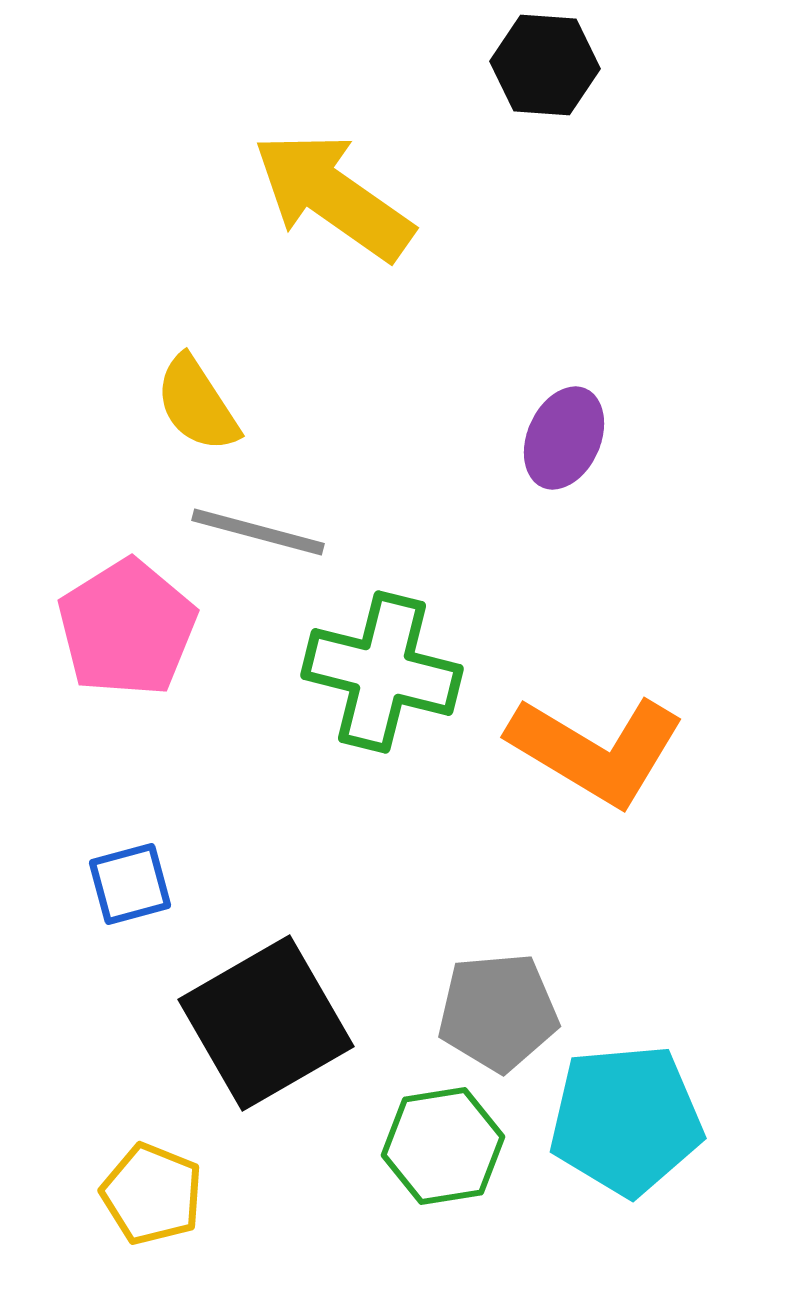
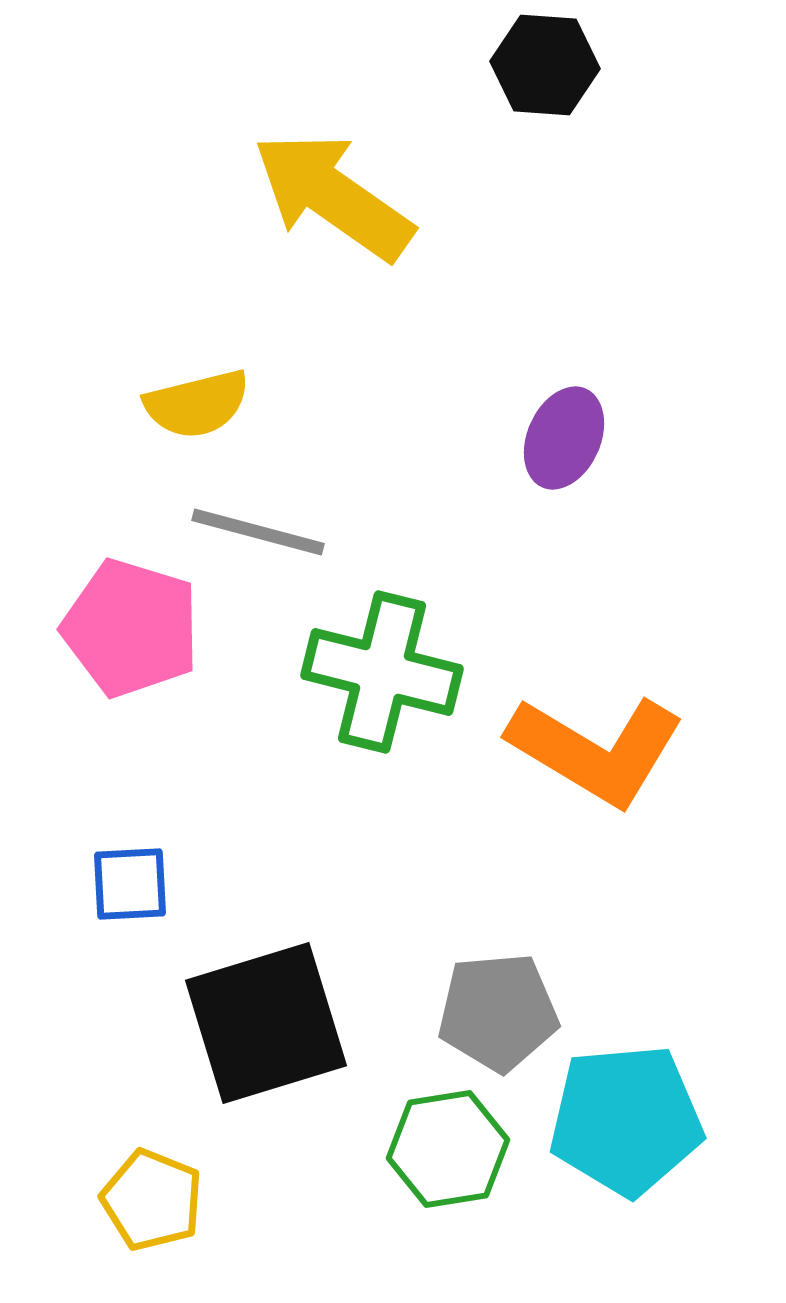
yellow semicircle: rotated 71 degrees counterclockwise
pink pentagon: moved 4 px right; rotated 23 degrees counterclockwise
blue square: rotated 12 degrees clockwise
black square: rotated 13 degrees clockwise
green hexagon: moved 5 px right, 3 px down
yellow pentagon: moved 6 px down
